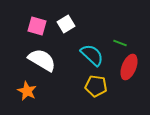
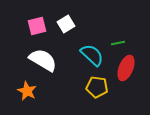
pink square: rotated 30 degrees counterclockwise
green line: moved 2 px left; rotated 32 degrees counterclockwise
white semicircle: moved 1 px right
red ellipse: moved 3 px left, 1 px down
yellow pentagon: moved 1 px right, 1 px down
